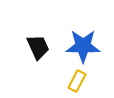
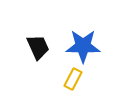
yellow rectangle: moved 4 px left, 2 px up
